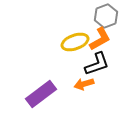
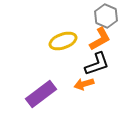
gray hexagon: rotated 15 degrees counterclockwise
yellow ellipse: moved 12 px left, 1 px up
